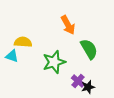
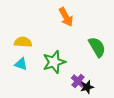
orange arrow: moved 2 px left, 8 px up
green semicircle: moved 8 px right, 2 px up
cyan triangle: moved 9 px right, 8 px down
black star: moved 1 px left
